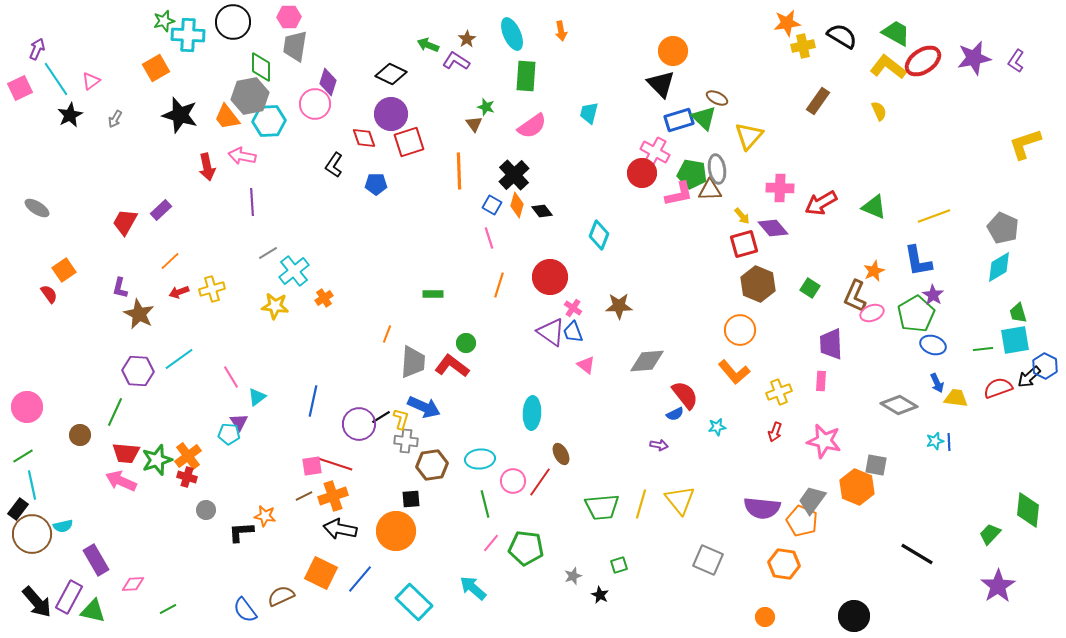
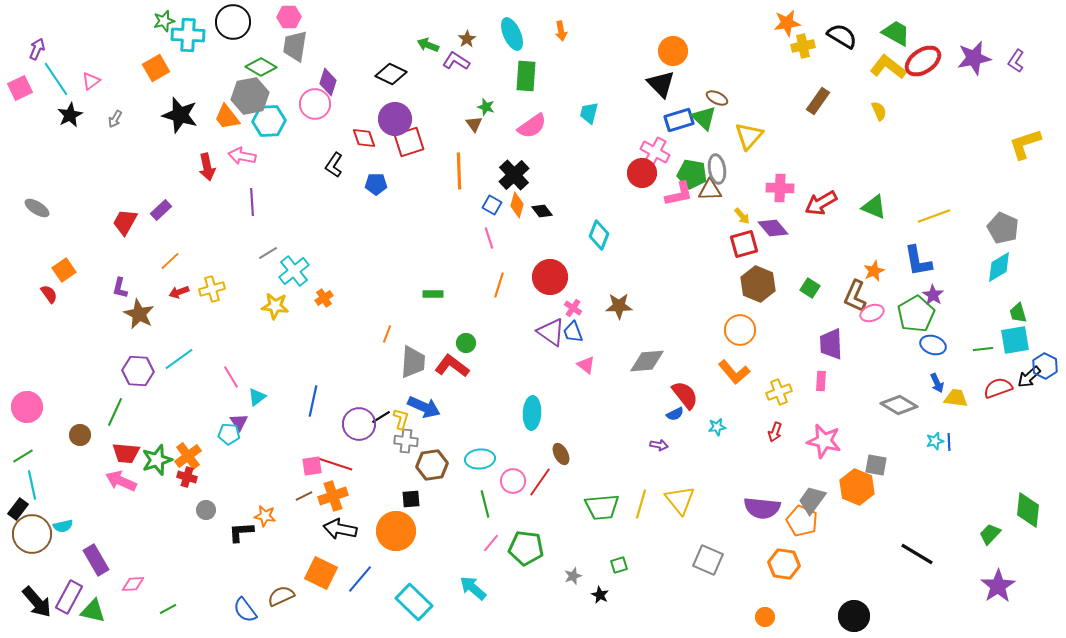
green diamond at (261, 67): rotated 60 degrees counterclockwise
purple circle at (391, 114): moved 4 px right, 5 px down
